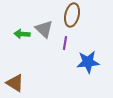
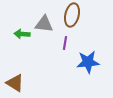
gray triangle: moved 5 px up; rotated 36 degrees counterclockwise
